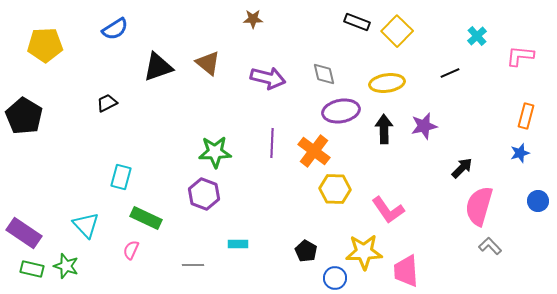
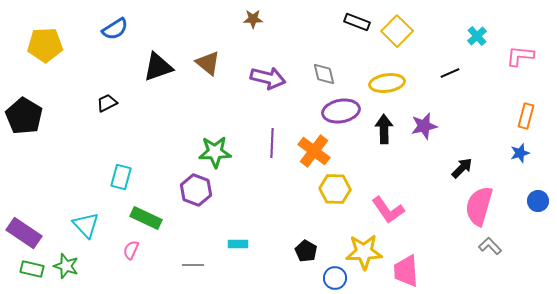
purple hexagon at (204, 194): moved 8 px left, 4 px up
